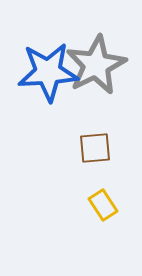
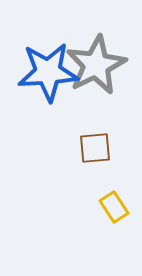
yellow rectangle: moved 11 px right, 2 px down
